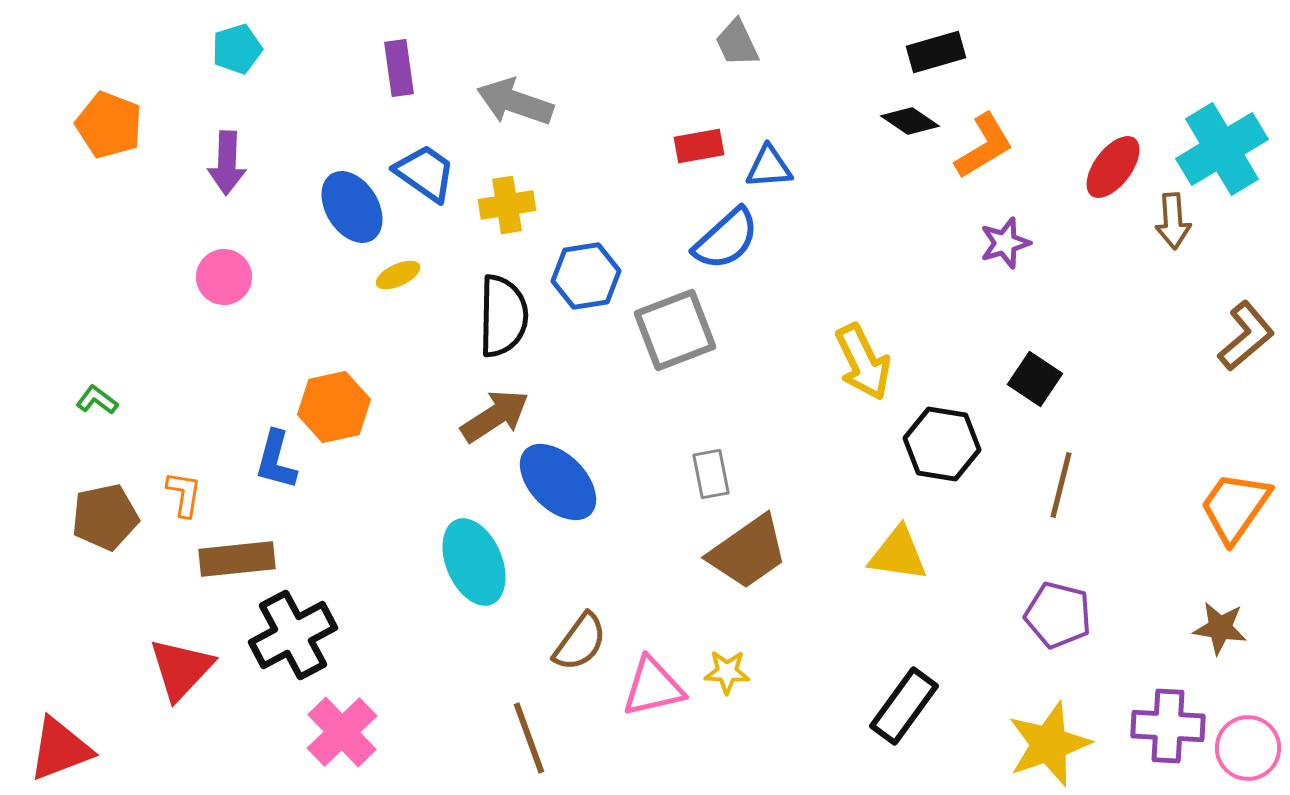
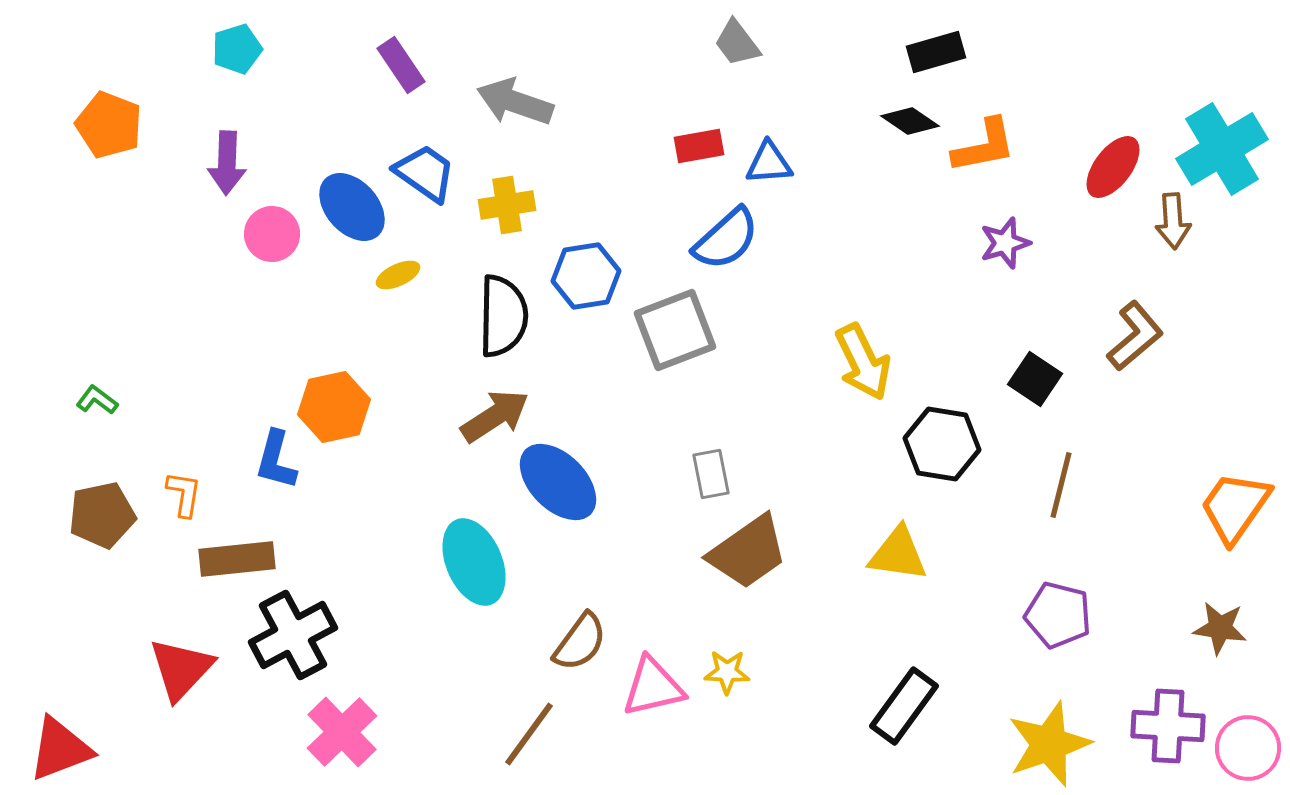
gray trapezoid at (737, 43): rotated 12 degrees counterclockwise
purple rectangle at (399, 68): moved 2 px right, 3 px up; rotated 26 degrees counterclockwise
orange L-shape at (984, 146): rotated 20 degrees clockwise
blue triangle at (769, 167): moved 4 px up
blue ellipse at (352, 207): rotated 10 degrees counterclockwise
pink circle at (224, 277): moved 48 px right, 43 px up
brown L-shape at (1246, 336): moved 111 px left
brown pentagon at (105, 517): moved 3 px left, 2 px up
brown line at (529, 738): moved 4 px up; rotated 56 degrees clockwise
